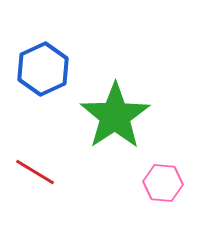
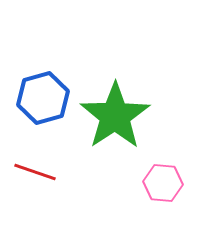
blue hexagon: moved 29 px down; rotated 9 degrees clockwise
red line: rotated 12 degrees counterclockwise
